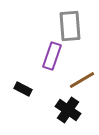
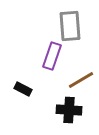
brown line: moved 1 px left
black cross: moved 1 px right; rotated 30 degrees counterclockwise
